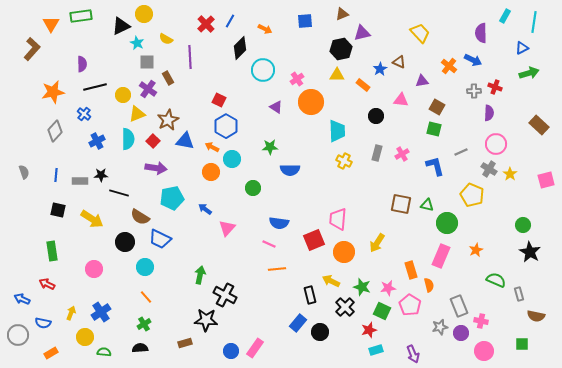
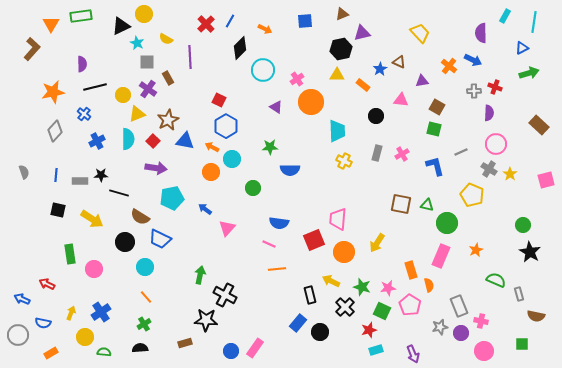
green rectangle at (52, 251): moved 18 px right, 3 px down
